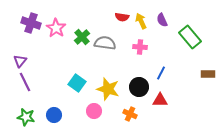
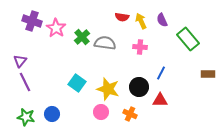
purple cross: moved 1 px right, 2 px up
green rectangle: moved 2 px left, 2 px down
pink circle: moved 7 px right, 1 px down
blue circle: moved 2 px left, 1 px up
